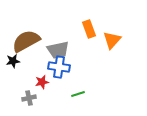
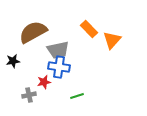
orange rectangle: rotated 24 degrees counterclockwise
brown semicircle: moved 7 px right, 9 px up
red star: moved 2 px right
green line: moved 1 px left, 2 px down
gray cross: moved 3 px up
